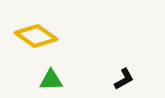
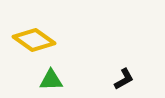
yellow diamond: moved 2 px left, 4 px down
